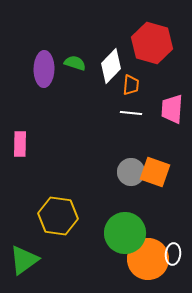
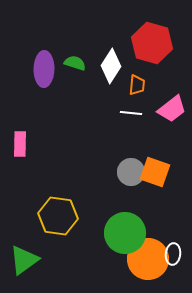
white diamond: rotated 12 degrees counterclockwise
orange trapezoid: moved 6 px right
pink trapezoid: rotated 132 degrees counterclockwise
